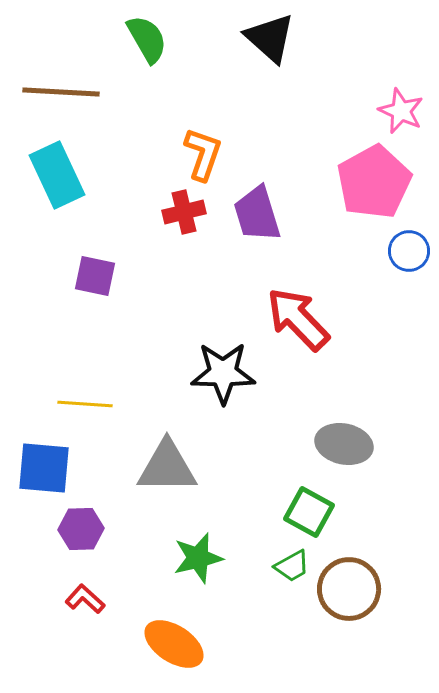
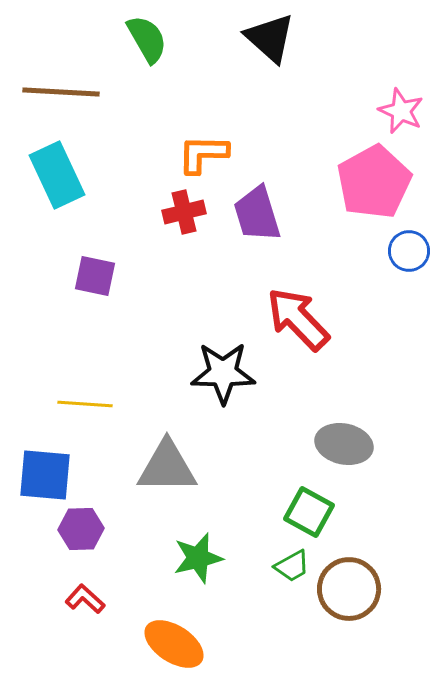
orange L-shape: rotated 108 degrees counterclockwise
blue square: moved 1 px right, 7 px down
